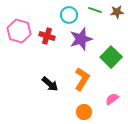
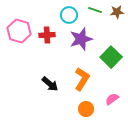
red cross: moved 1 px up; rotated 21 degrees counterclockwise
orange circle: moved 2 px right, 3 px up
